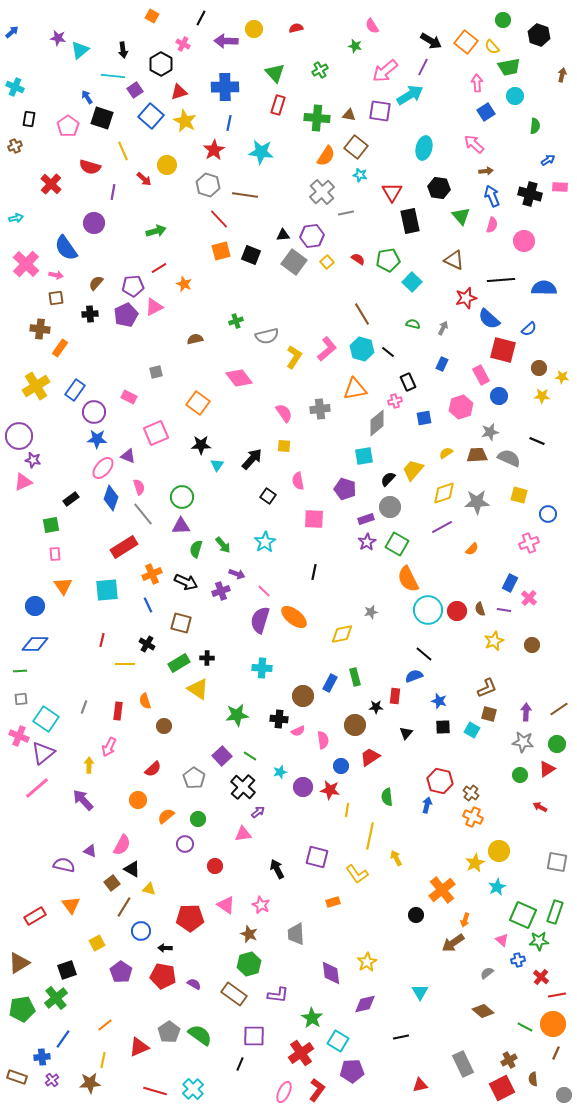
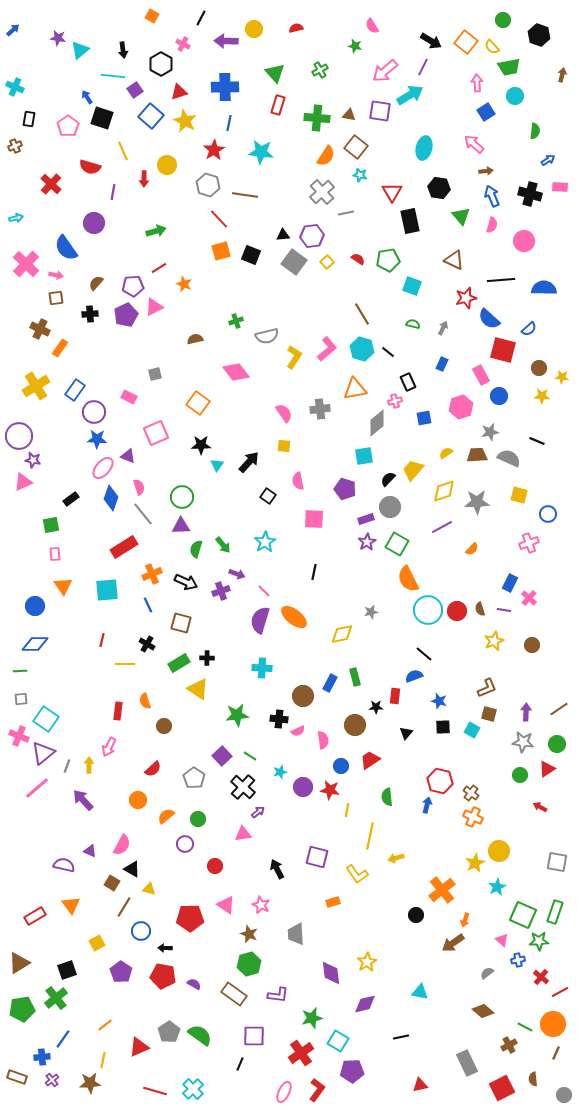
blue arrow at (12, 32): moved 1 px right, 2 px up
green semicircle at (535, 126): moved 5 px down
red arrow at (144, 179): rotated 49 degrees clockwise
cyan square at (412, 282): moved 4 px down; rotated 24 degrees counterclockwise
brown cross at (40, 329): rotated 18 degrees clockwise
gray square at (156, 372): moved 1 px left, 2 px down
pink diamond at (239, 378): moved 3 px left, 6 px up
black arrow at (252, 459): moved 3 px left, 3 px down
yellow diamond at (444, 493): moved 2 px up
gray line at (84, 707): moved 17 px left, 59 px down
red trapezoid at (370, 757): moved 3 px down
yellow arrow at (396, 858): rotated 77 degrees counterclockwise
brown square at (112, 883): rotated 21 degrees counterclockwise
cyan triangle at (420, 992): rotated 48 degrees counterclockwise
red line at (557, 995): moved 3 px right, 3 px up; rotated 18 degrees counterclockwise
green star at (312, 1018): rotated 25 degrees clockwise
brown cross at (509, 1060): moved 15 px up
gray rectangle at (463, 1064): moved 4 px right, 1 px up
